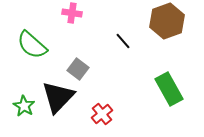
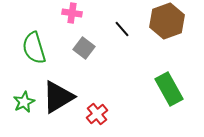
black line: moved 1 px left, 12 px up
green semicircle: moved 2 px right, 3 px down; rotated 32 degrees clockwise
gray square: moved 6 px right, 21 px up
black triangle: rotated 15 degrees clockwise
green star: moved 4 px up; rotated 15 degrees clockwise
red cross: moved 5 px left
